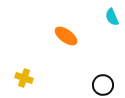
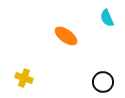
cyan semicircle: moved 5 px left, 1 px down
black circle: moved 3 px up
